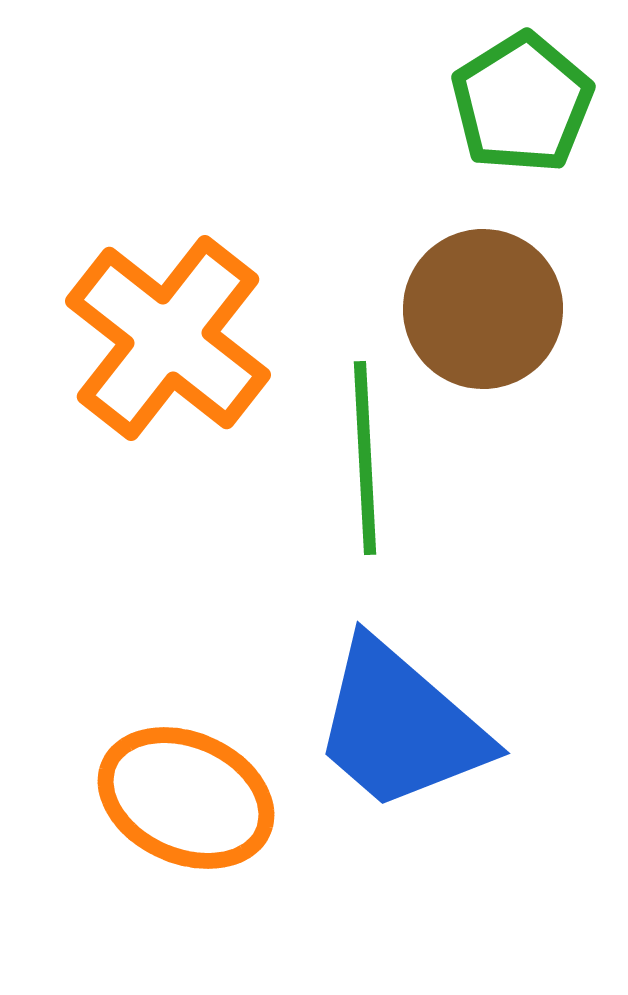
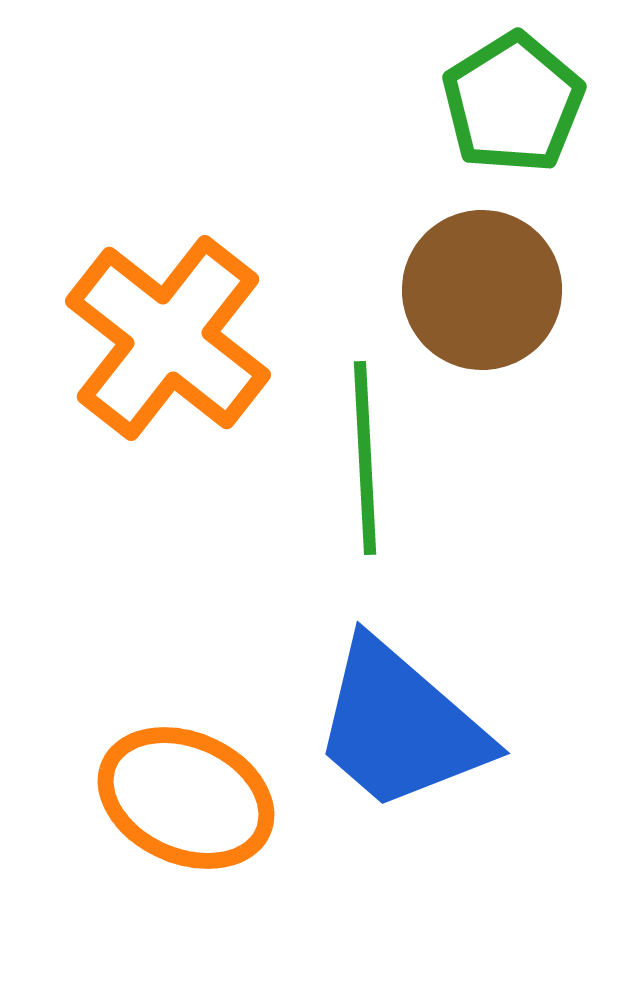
green pentagon: moved 9 px left
brown circle: moved 1 px left, 19 px up
